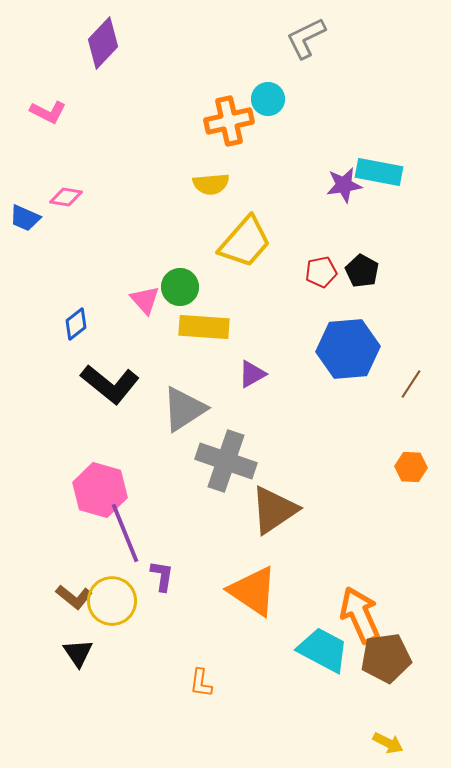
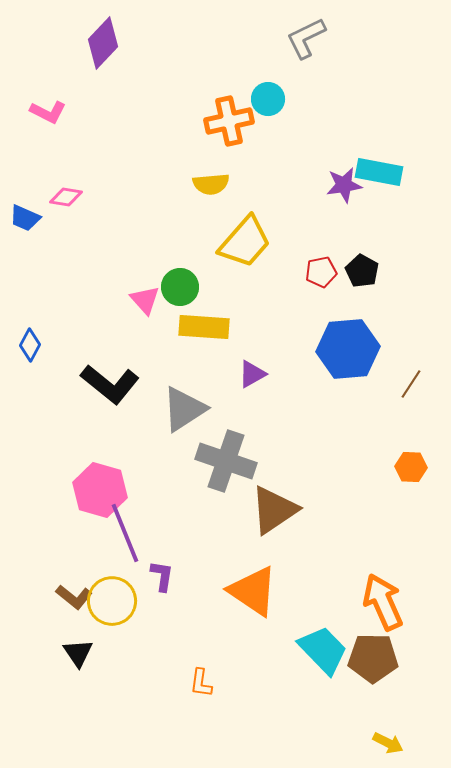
blue diamond: moved 46 px left, 21 px down; rotated 24 degrees counterclockwise
orange arrow: moved 23 px right, 13 px up
cyan trapezoid: rotated 18 degrees clockwise
brown pentagon: moved 13 px left; rotated 9 degrees clockwise
